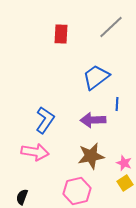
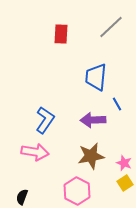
blue trapezoid: rotated 48 degrees counterclockwise
blue line: rotated 32 degrees counterclockwise
pink hexagon: rotated 20 degrees counterclockwise
